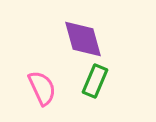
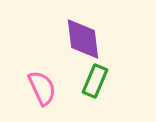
purple diamond: rotated 9 degrees clockwise
